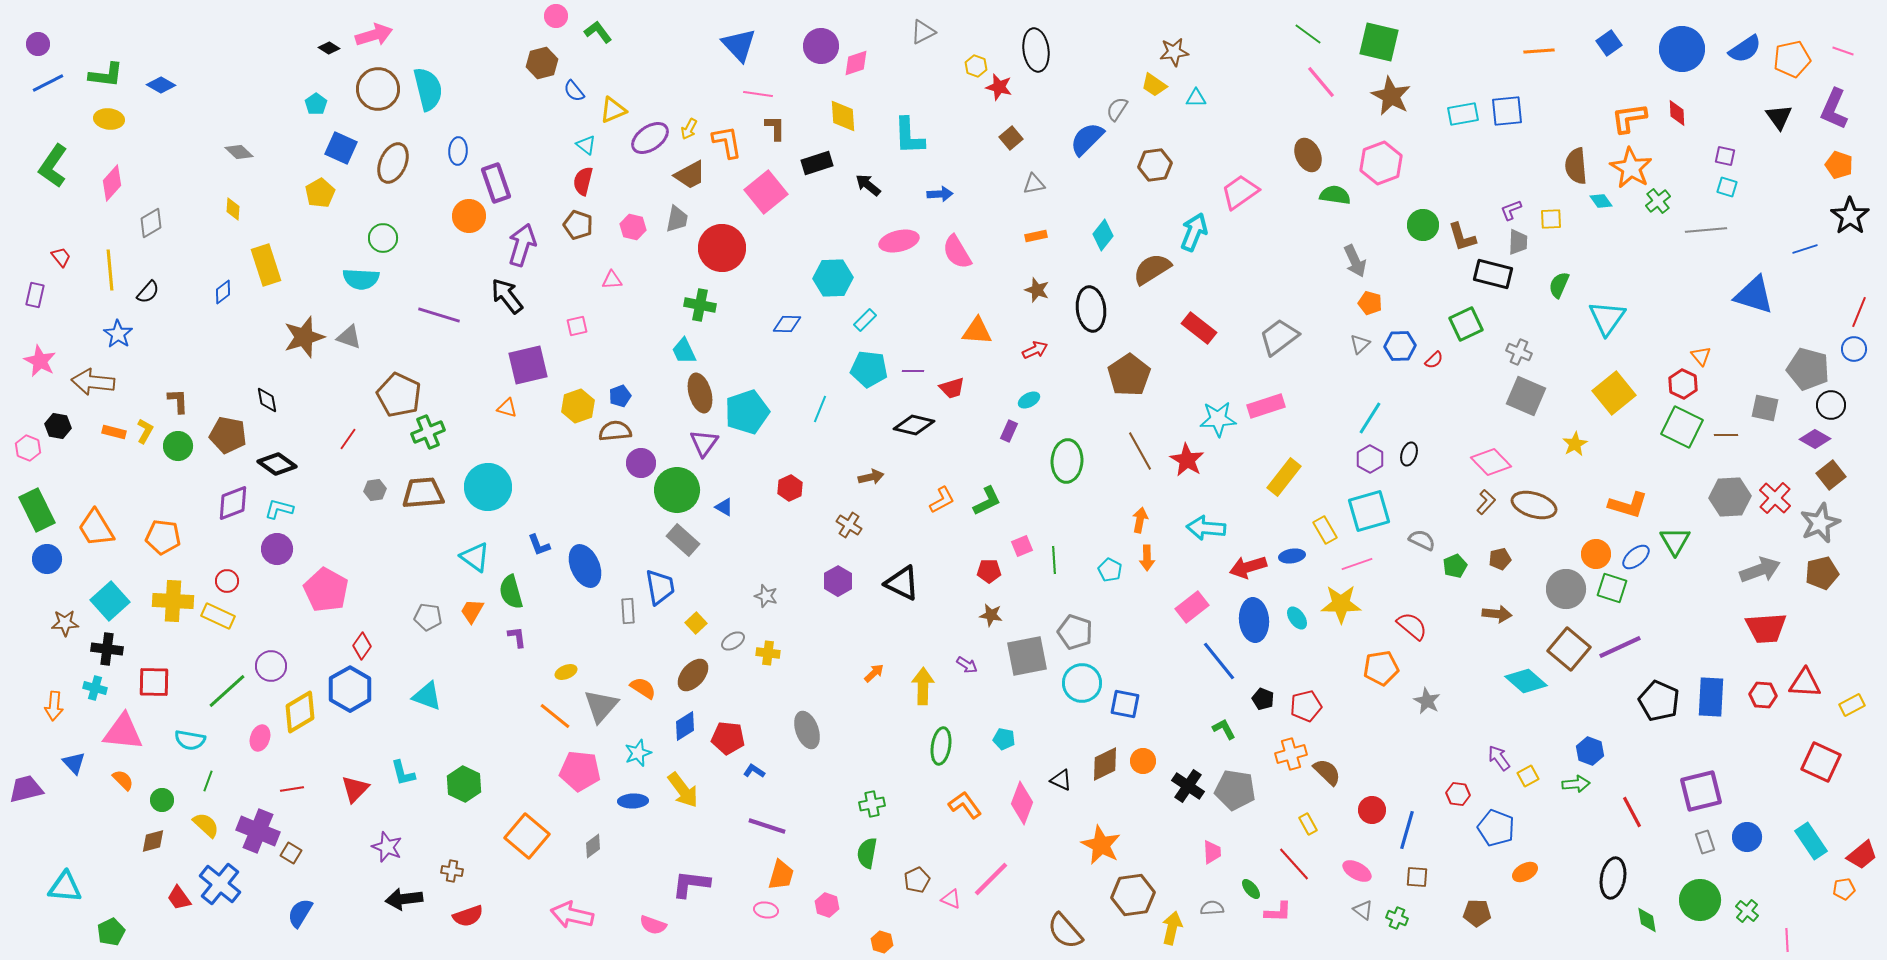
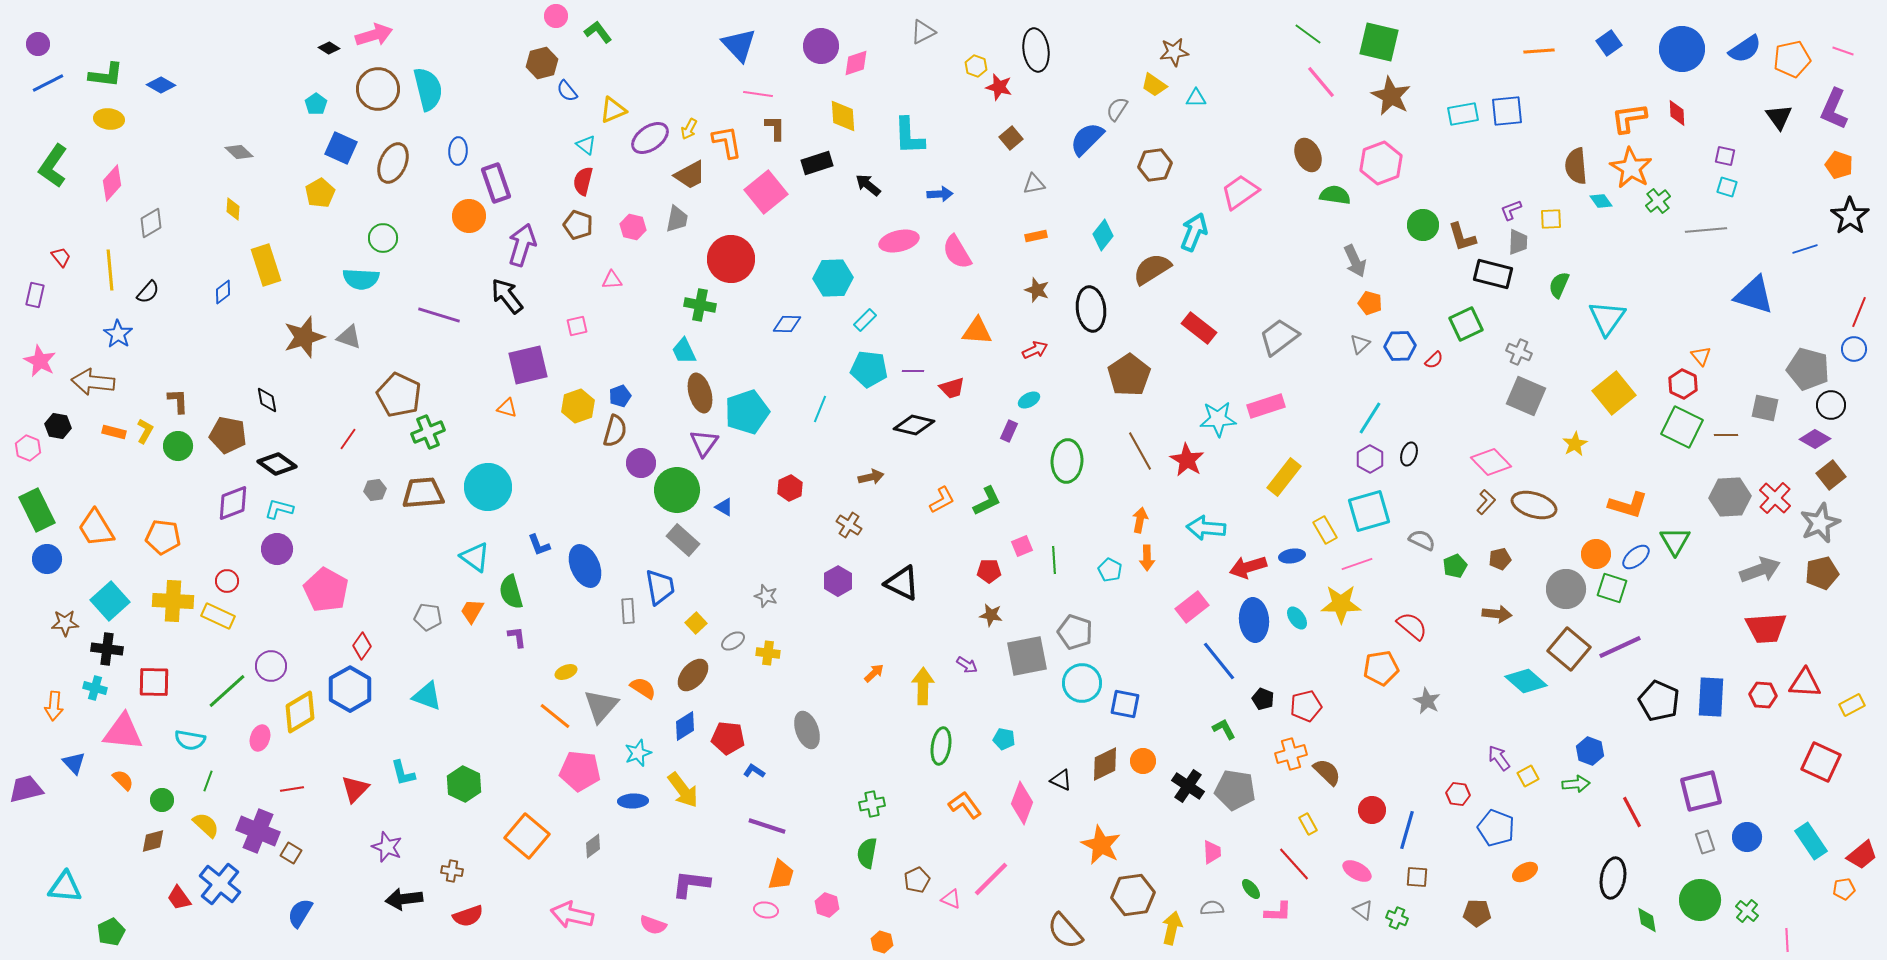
blue semicircle at (574, 91): moved 7 px left
red circle at (722, 248): moved 9 px right, 11 px down
brown semicircle at (615, 431): rotated 112 degrees clockwise
